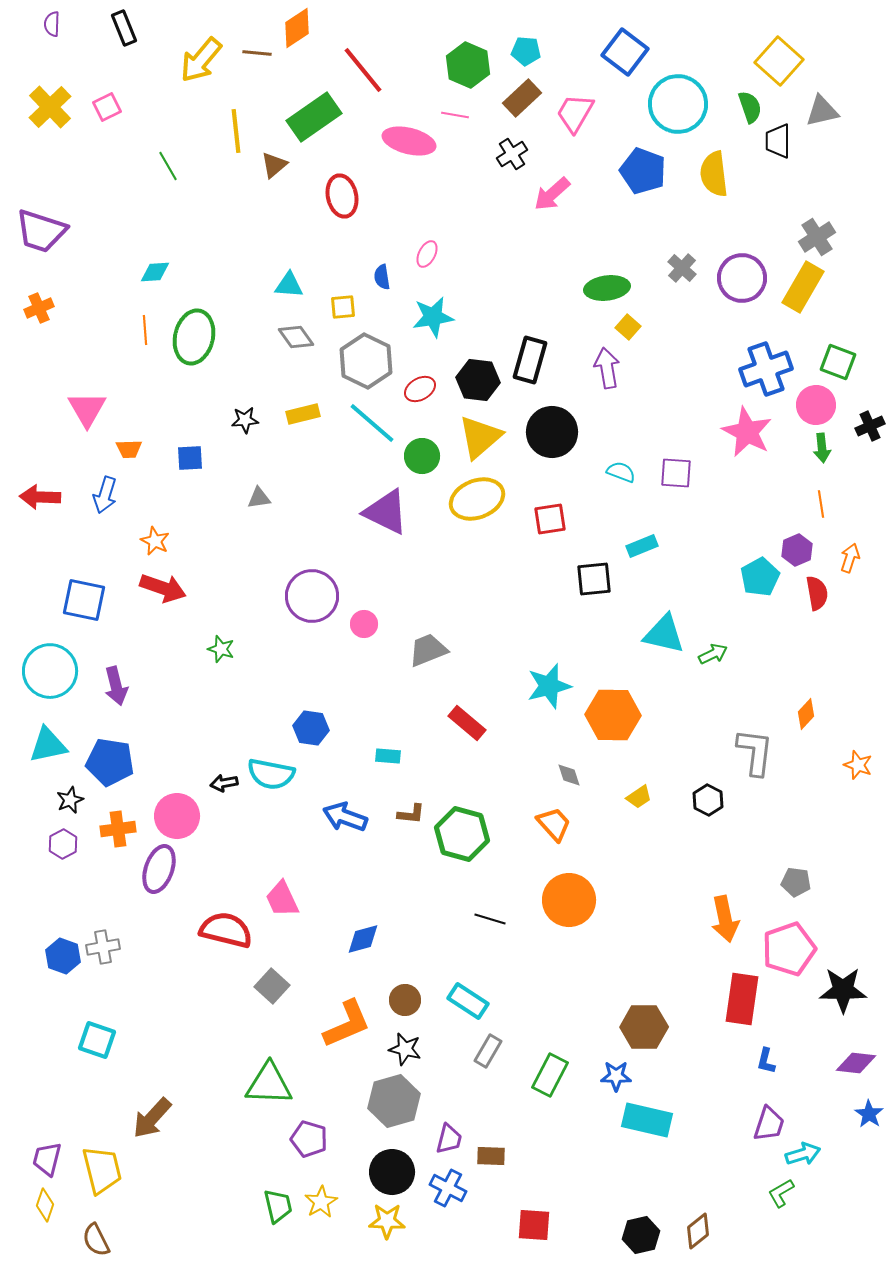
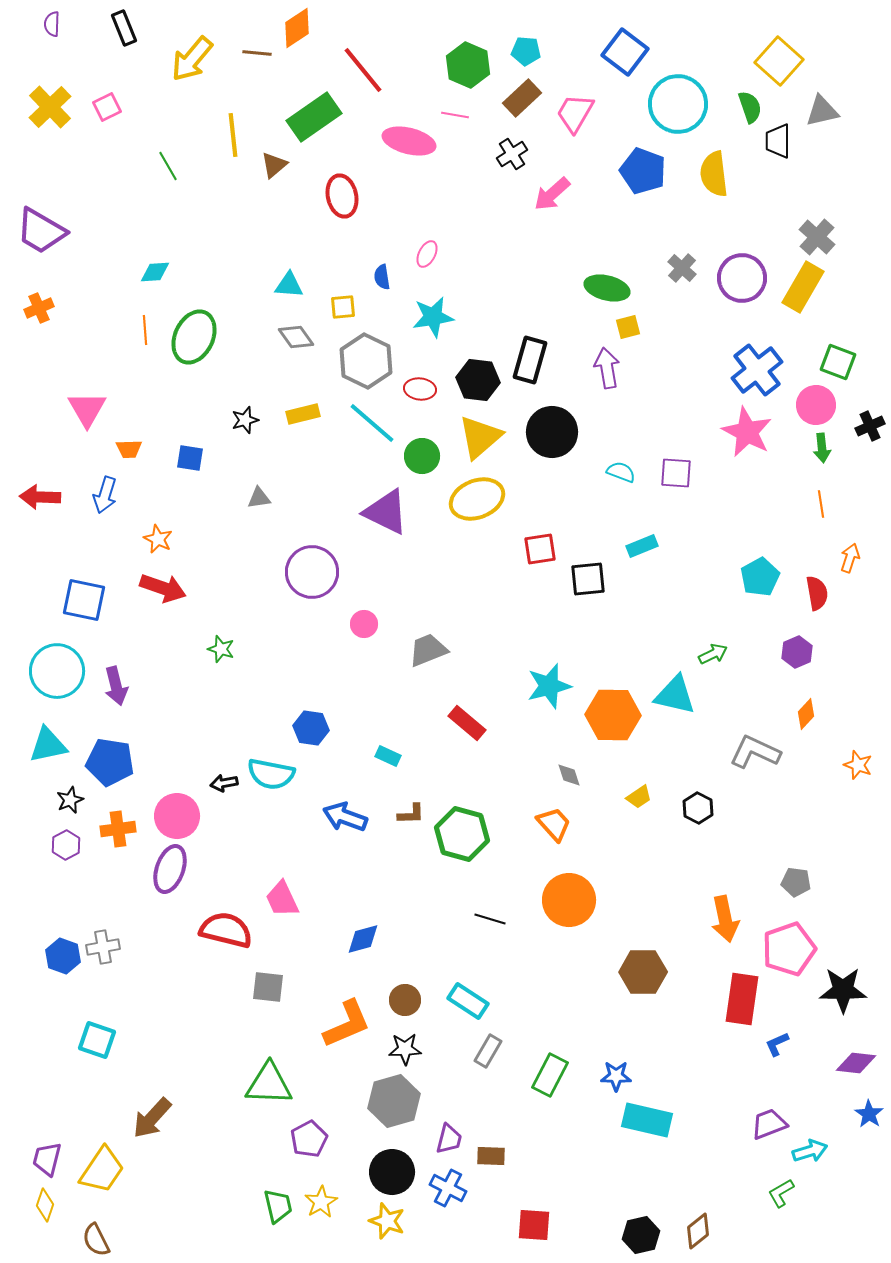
yellow arrow at (201, 60): moved 9 px left, 1 px up
yellow line at (236, 131): moved 3 px left, 4 px down
purple trapezoid at (41, 231): rotated 12 degrees clockwise
gray cross at (817, 237): rotated 15 degrees counterclockwise
green ellipse at (607, 288): rotated 21 degrees clockwise
yellow square at (628, 327): rotated 35 degrees clockwise
green ellipse at (194, 337): rotated 12 degrees clockwise
blue cross at (766, 369): moved 9 px left, 1 px down; rotated 18 degrees counterclockwise
red ellipse at (420, 389): rotated 36 degrees clockwise
black star at (245, 420): rotated 12 degrees counterclockwise
blue square at (190, 458): rotated 12 degrees clockwise
red square at (550, 519): moved 10 px left, 30 px down
orange star at (155, 541): moved 3 px right, 2 px up
purple hexagon at (797, 550): moved 102 px down
black square at (594, 579): moved 6 px left
purple circle at (312, 596): moved 24 px up
cyan triangle at (664, 634): moved 11 px right, 61 px down
cyan circle at (50, 671): moved 7 px right
gray L-shape at (755, 752): rotated 72 degrees counterclockwise
cyan rectangle at (388, 756): rotated 20 degrees clockwise
black hexagon at (708, 800): moved 10 px left, 8 px down
brown L-shape at (411, 814): rotated 8 degrees counterclockwise
purple hexagon at (63, 844): moved 3 px right, 1 px down
purple ellipse at (159, 869): moved 11 px right
gray square at (272, 986): moved 4 px left, 1 px down; rotated 36 degrees counterclockwise
brown hexagon at (644, 1027): moved 1 px left, 55 px up
black star at (405, 1049): rotated 16 degrees counterclockwise
blue L-shape at (766, 1061): moved 11 px right, 17 px up; rotated 52 degrees clockwise
purple trapezoid at (769, 1124): rotated 129 degrees counterclockwise
purple pentagon at (309, 1139): rotated 27 degrees clockwise
cyan arrow at (803, 1154): moved 7 px right, 3 px up
yellow trapezoid at (102, 1170): rotated 48 degrees clockwise
yellow star at (387, 1221): rotated 18 degrees clockwise
